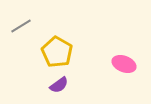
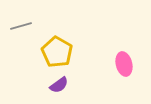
gray line: rotated 15 degrees clockwise
pink ellipse: rotated 55 degrees clockwise
